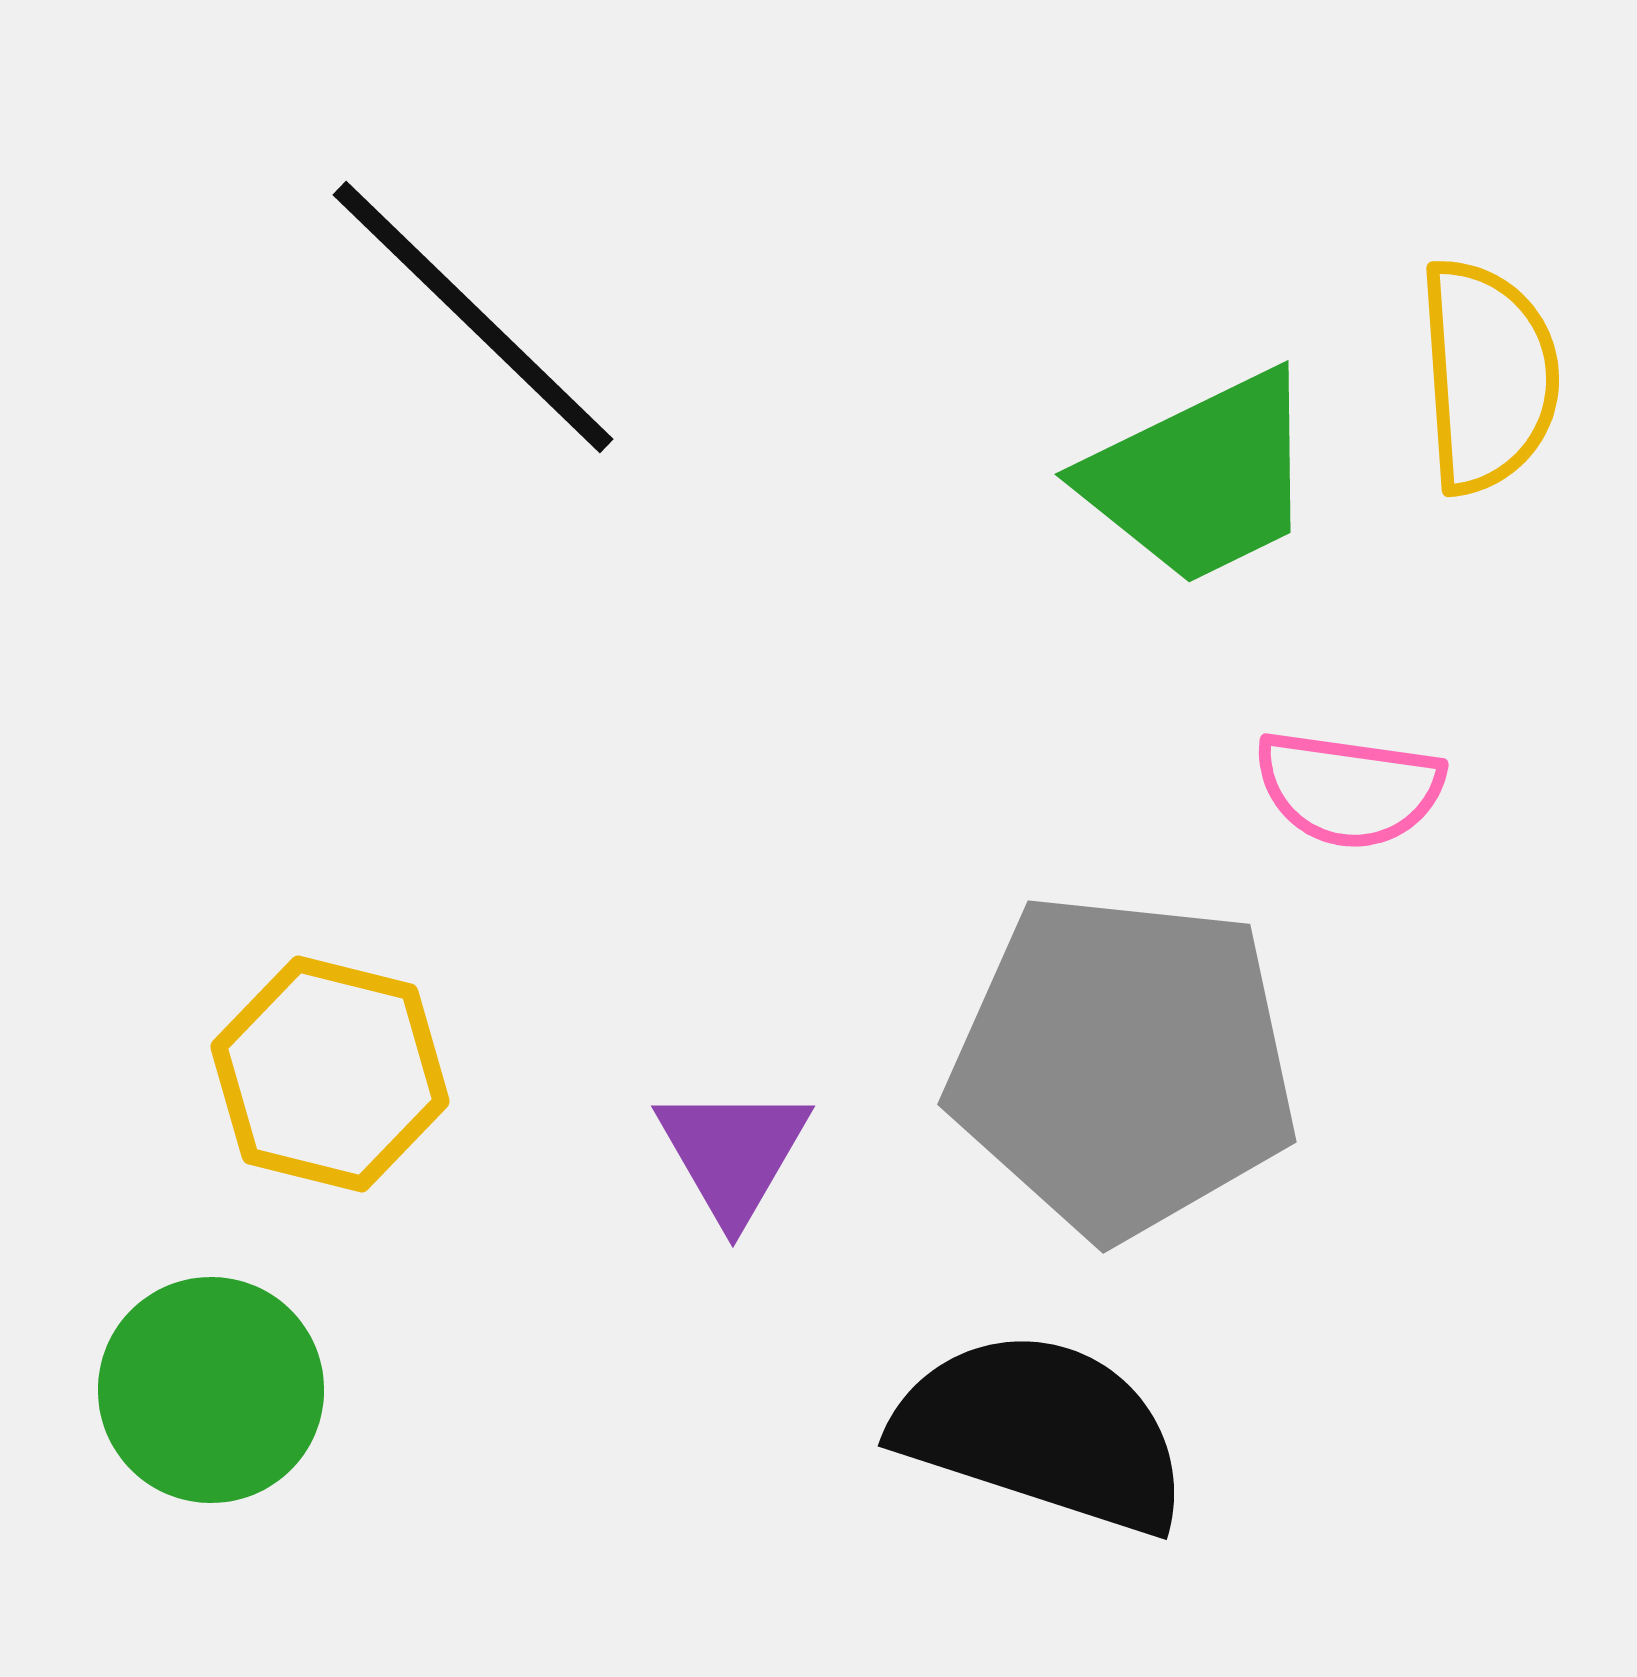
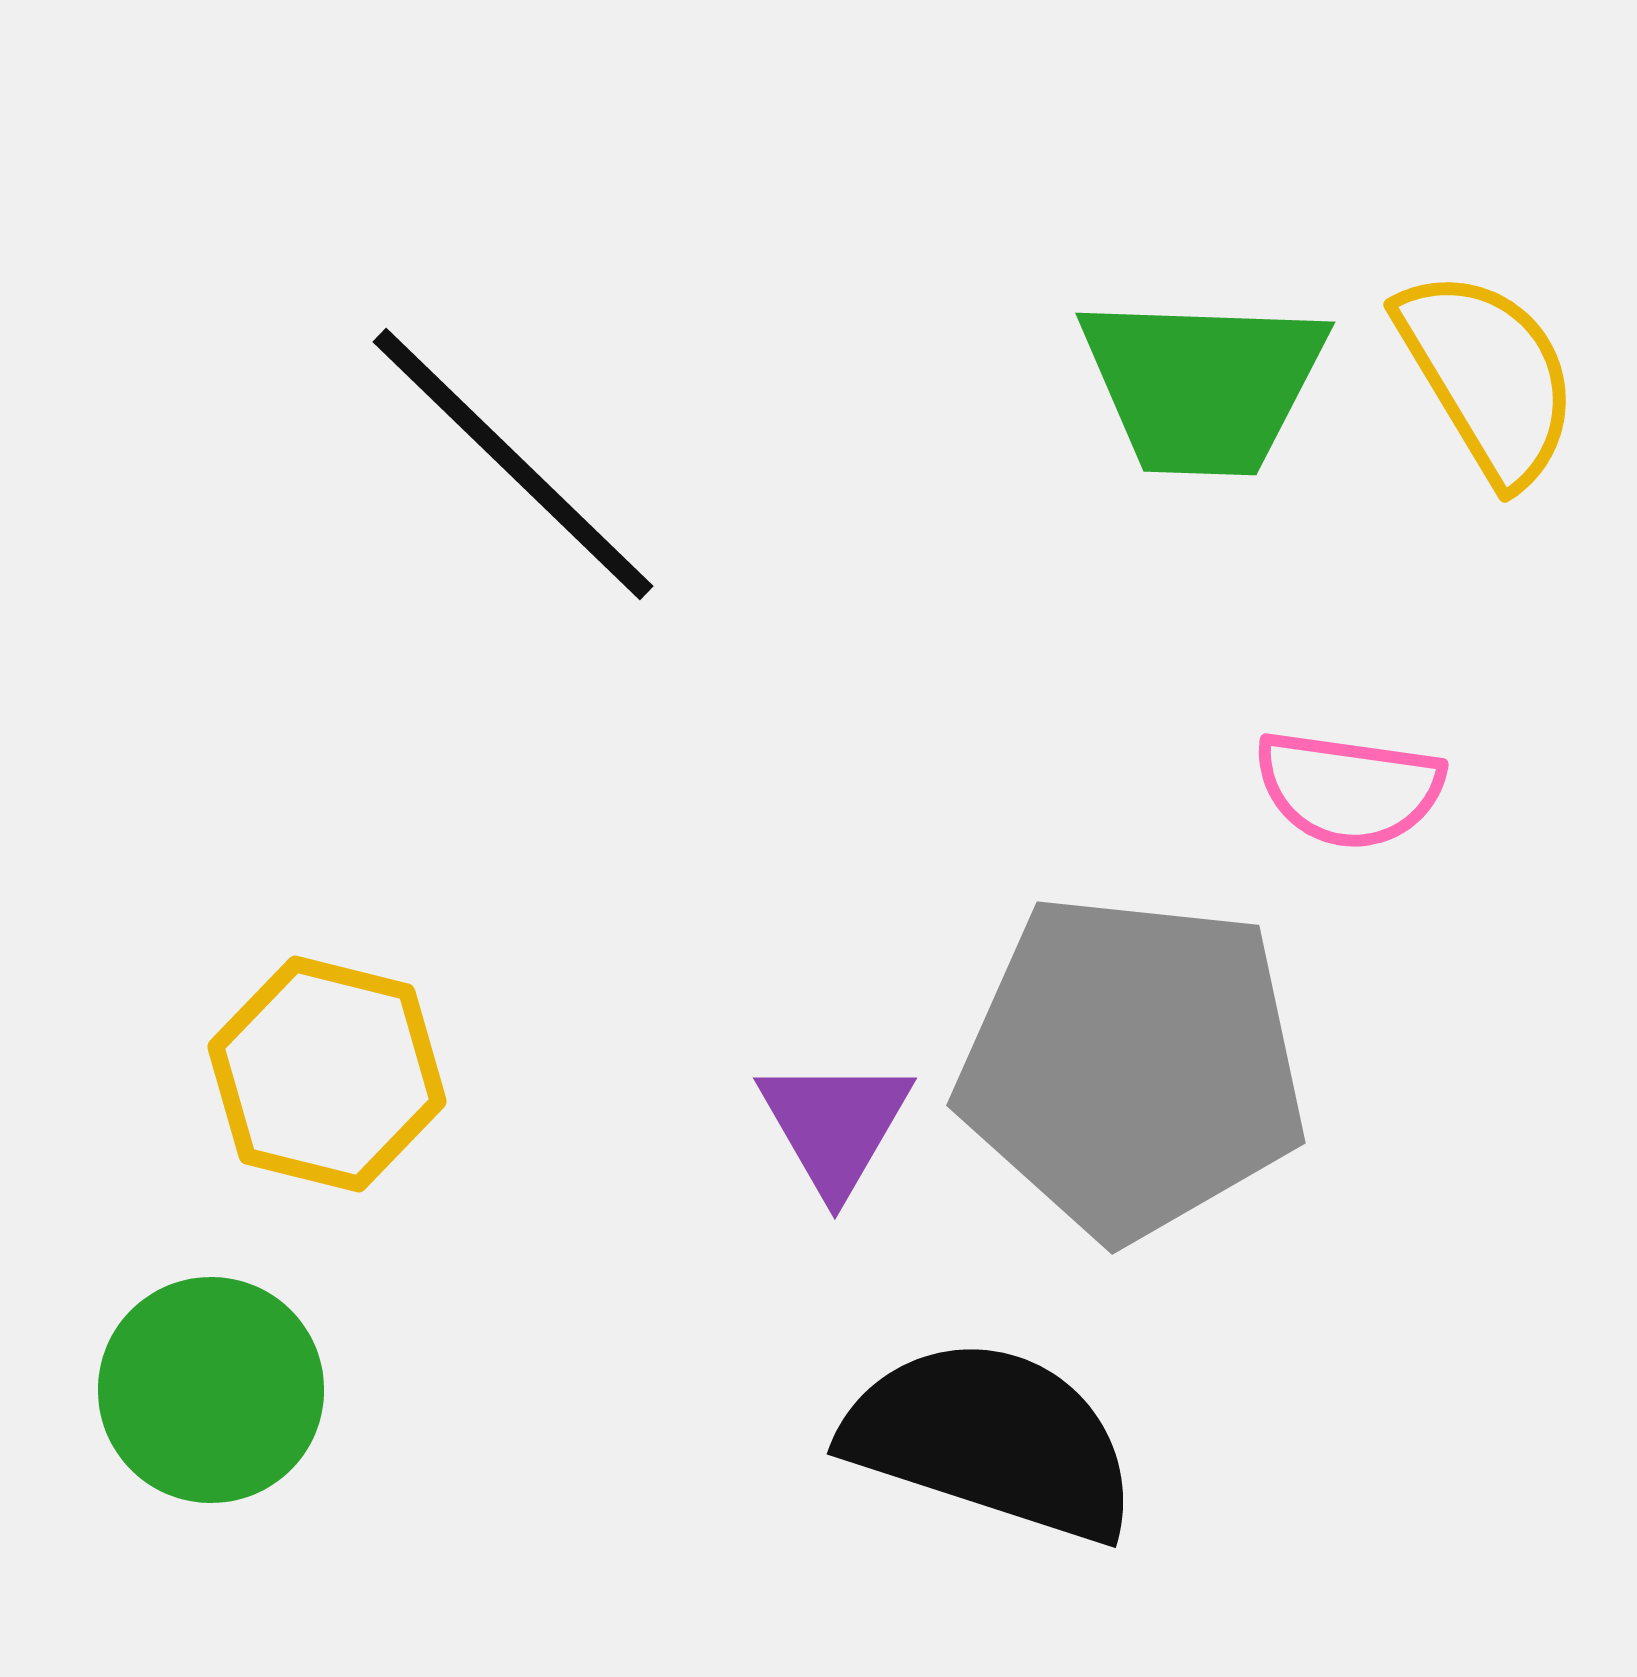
black line: moved 40 px right, 147 px down
yellow semicircle: rotated 27 degrees counterclockwise
green trapezoid: moved 2 px right, 93 px up; rotated 28 degrees clockwise
gray pentagon: moved 9 px right, 1 px down
yellow hexagon: moved 3 px left
purple triangle: moved 102 px right, 28 px up
black semicircle: moved 51 px left, 8 px down
